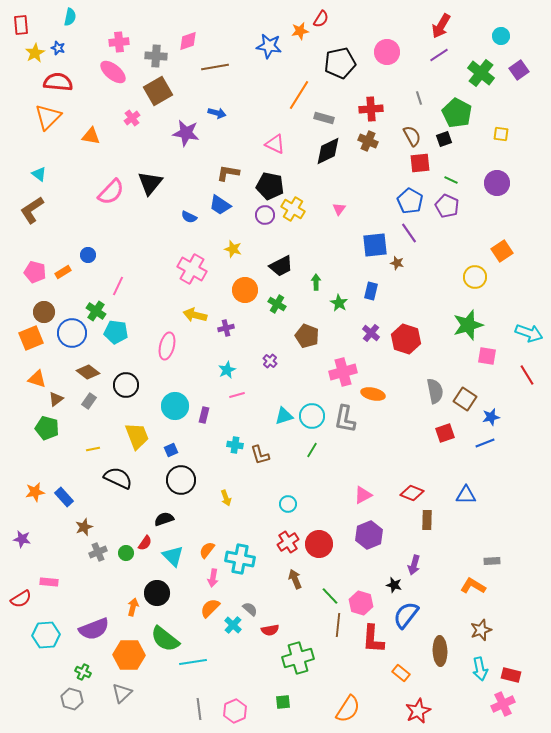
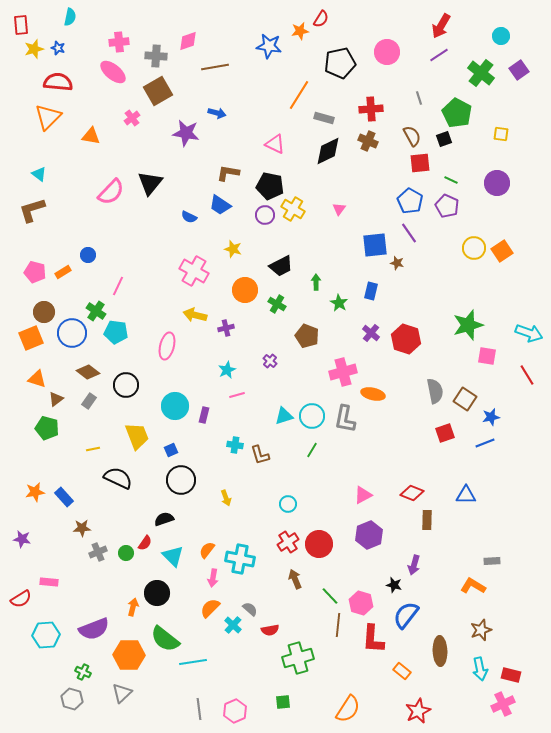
yellow star at (35, 53): moved 1 px left, 4 px up; rotated 12 degrees clockwise
brown L-shape at (32, 210): rotated 16 degrees clockwise
pink cross at (192, 269): moved 2 px right, 2 px down
yellow circle at (475, 277): moved 1 px left, 29 px up
brown star at (84, 527): moved 2 px left, 1 px down; rotated 18 degrees clockwise
orange rectangle at (401, 673): moved 1 px right, 2 px up
